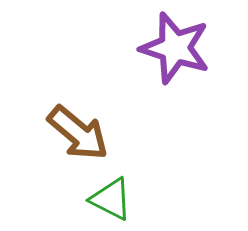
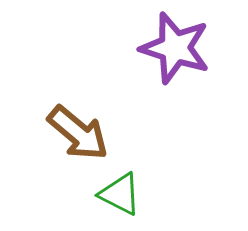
green triangle: moved 9 px right, 5 px up
